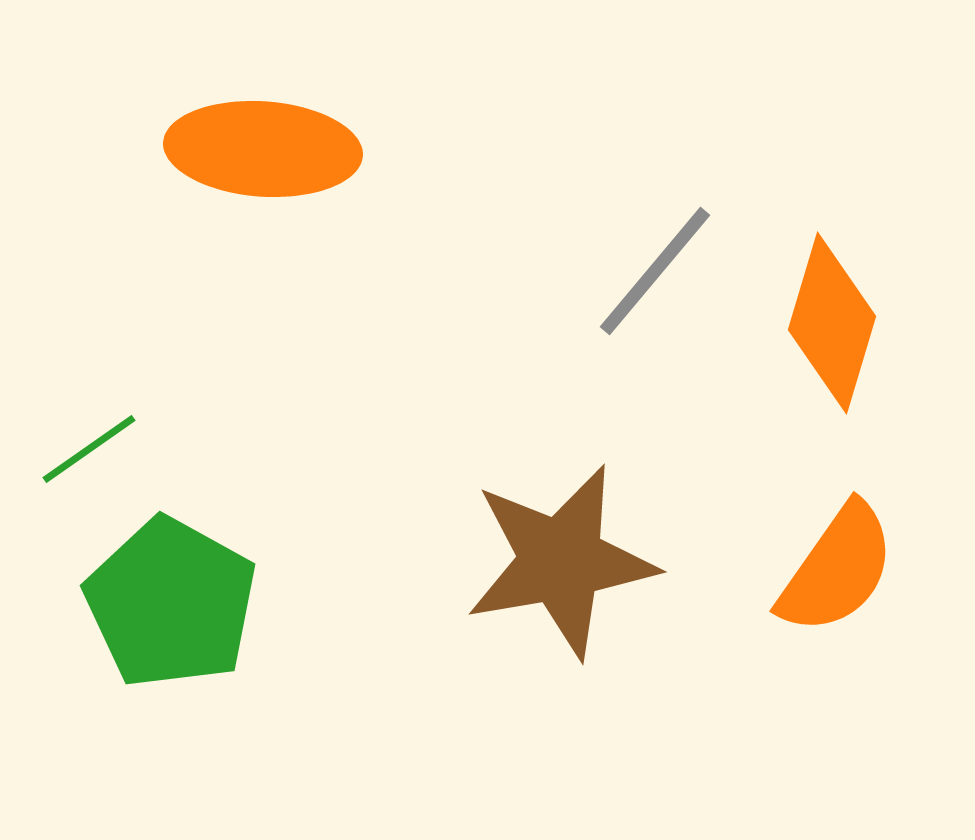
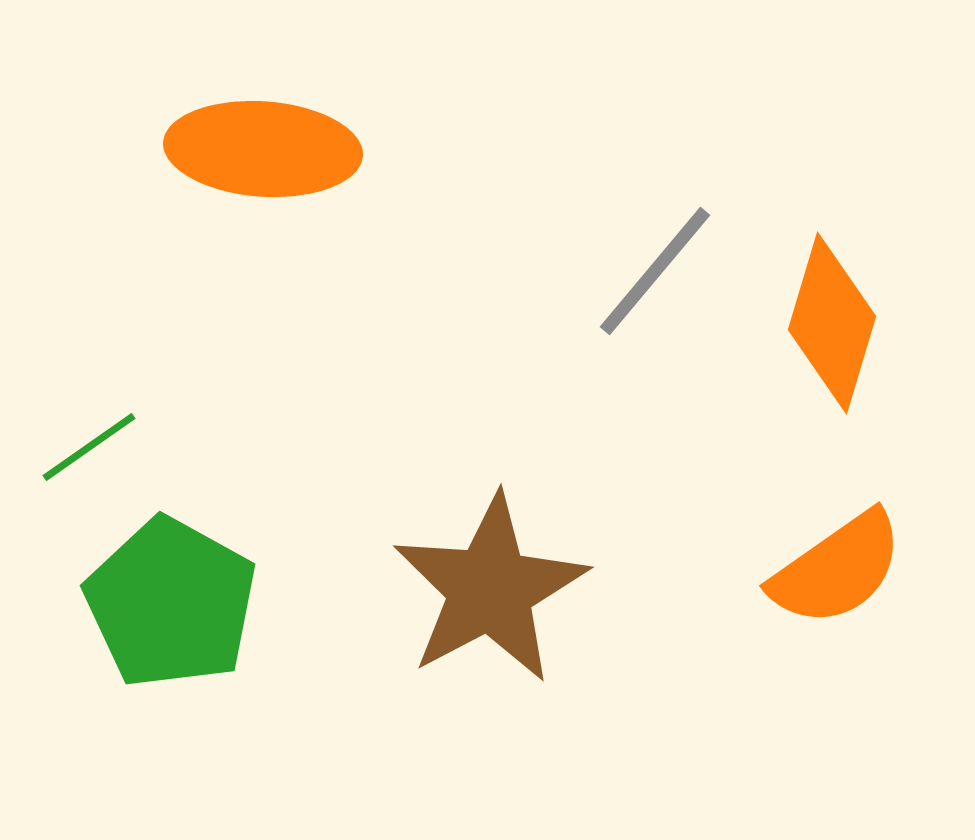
green line: moved 2 px up
brown star: moved 71 px left, 28 px down; rotated 18 degrees counterclockwise
orange semicircle: rotated 20 degrees clockwise
